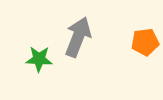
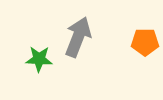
orange pentagon: rotated 8 degrees clockwise
